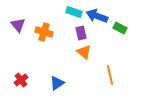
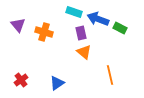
blue arrow: moved 1 px right, 3 px down
